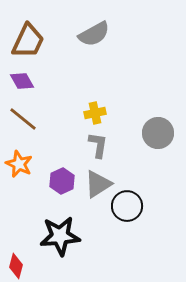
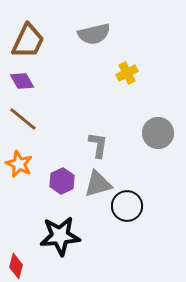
gray semicircle: rotated 16 degrees clockwise
yellow cross: moved 32 px right, 40 px up; rotated 15 degrees counterclockwise
gray triangle: rotated 16 degrees clockwise
